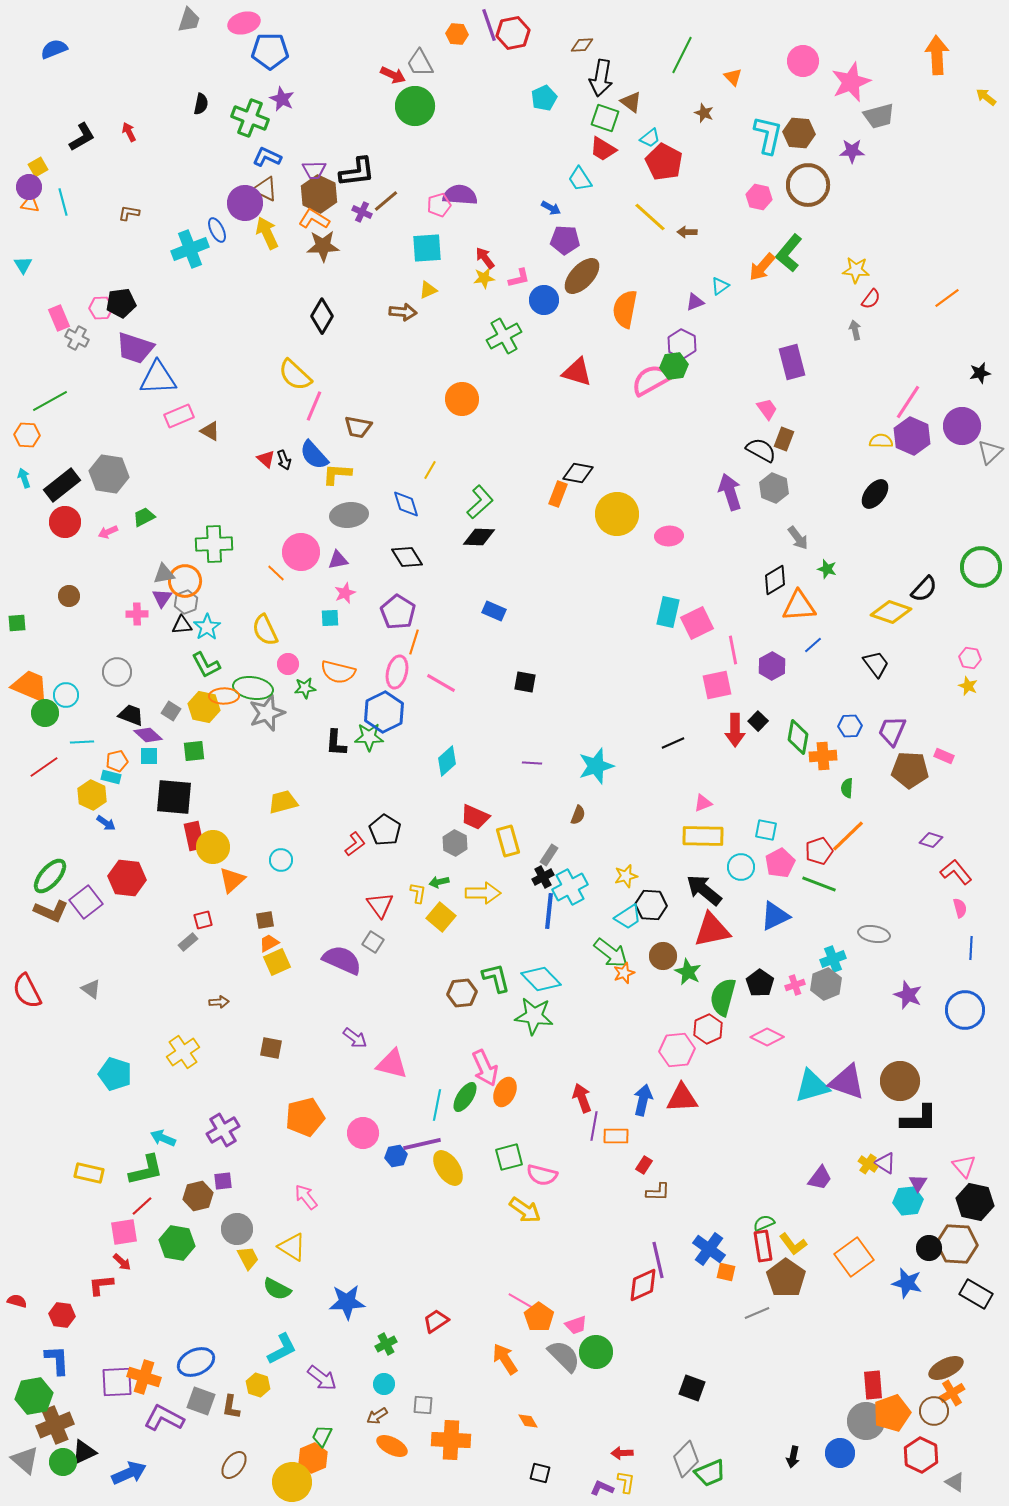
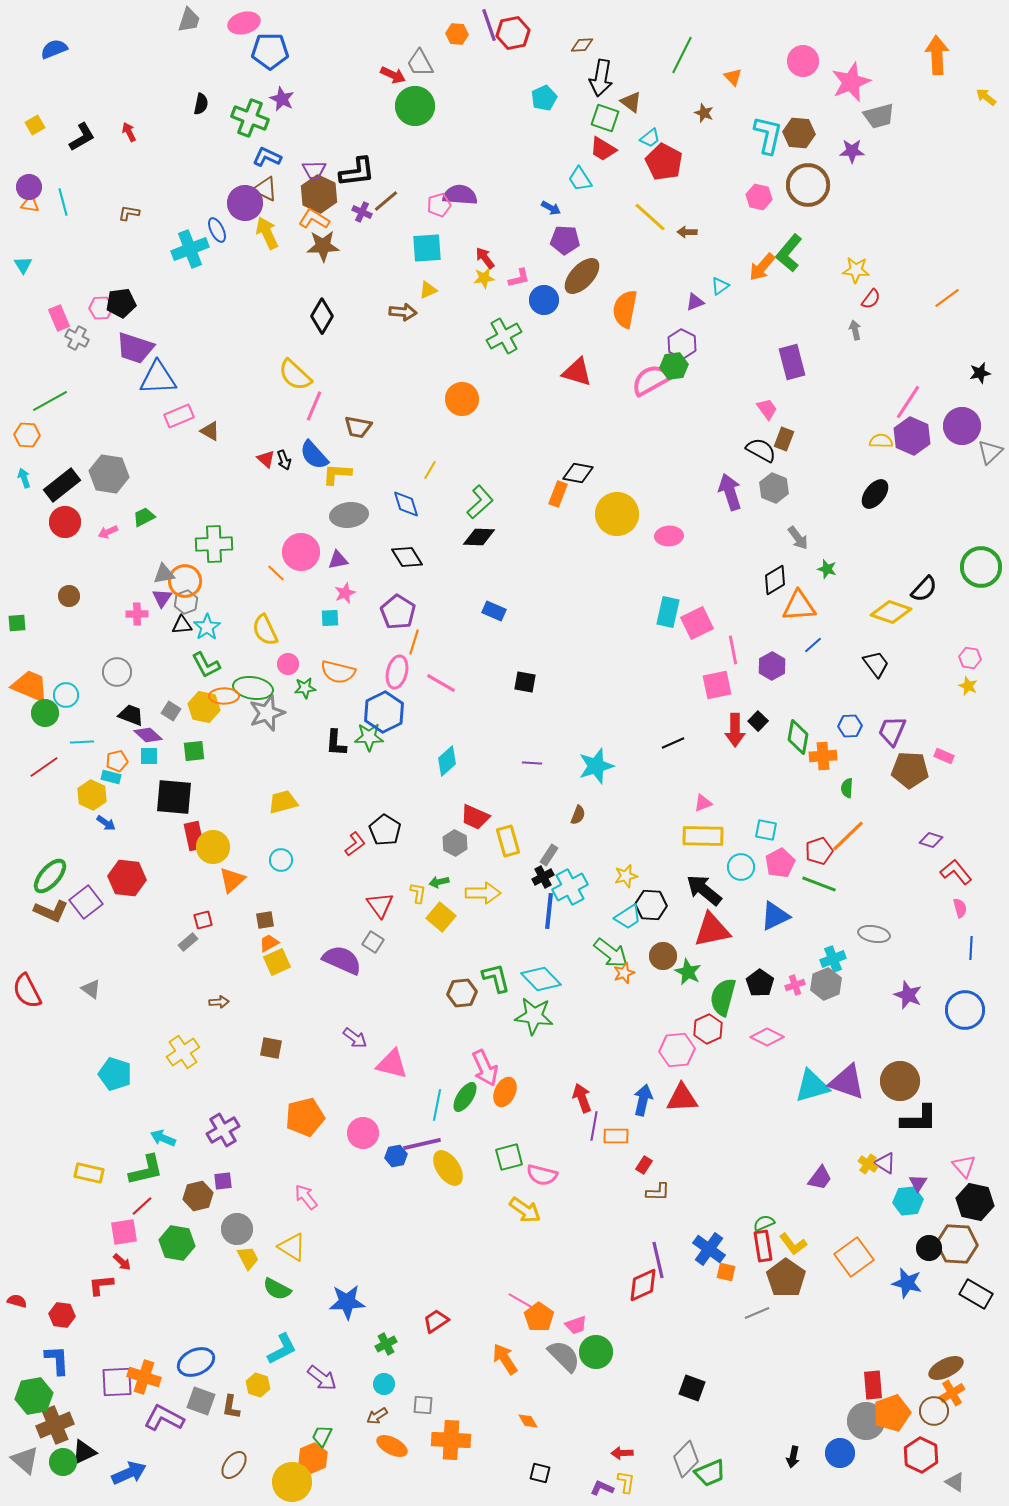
yellow square at (38, 167): moved 3 px left, 42 px up
